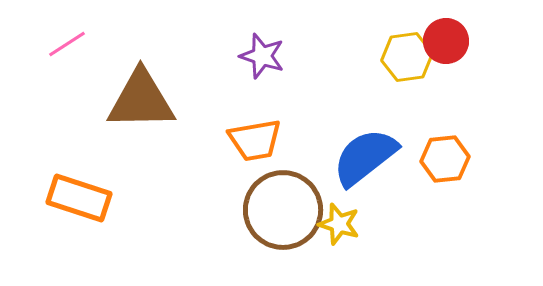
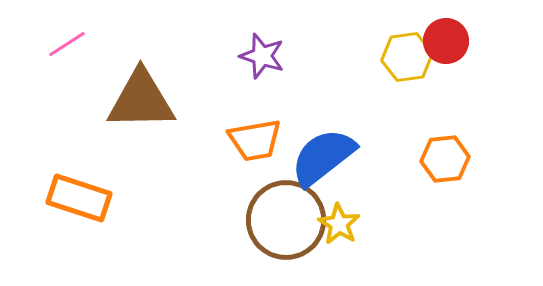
blue semicircle: moved 42 px left
brown circle: moved 3 px right, 10 px down
yellow star: rotated 15 degrees clockwise
